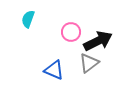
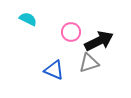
cyan semicircle: rotated 96 degrees clockwise
black arrow: moved 1 px right
gray triangle: rotated 20 degrees clockwise
